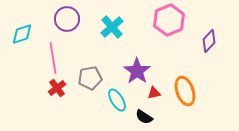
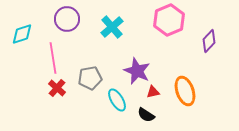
purple star: rotated 12 degrees counterclockwise
red cross: rotated 12 degrees counterclockwise
red triangle: moved 1 px left, 1 px up
black semicircle: moved 2 px right, 2 px up
